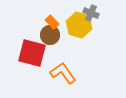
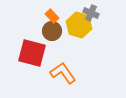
orange rectangle: moved 6 px up
brown circle: moved 2 px right, 4 px up
